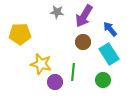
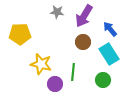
purple circle: moved 2 px down
